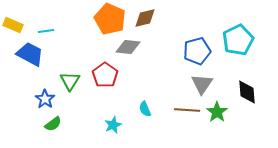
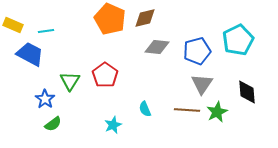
gray diamond: moved 29 px right
green star: rotated 10 degrees clockwise
